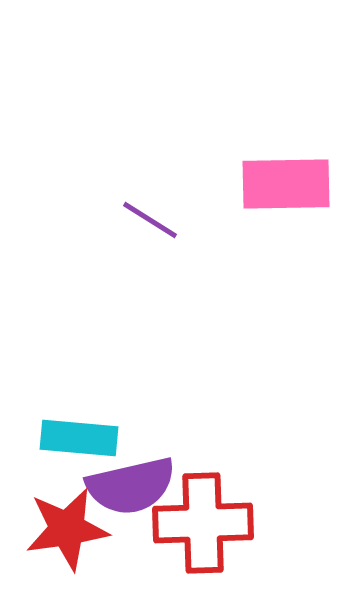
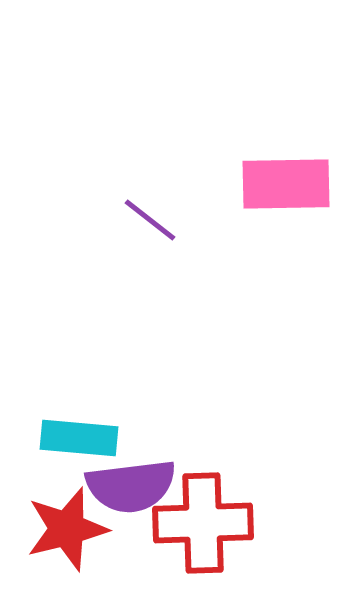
purple line: rotated 6 degrees clockwise
purple semicircle: rotated 6 degrees clockwise
red star: rotated 6 degrees counterclockwise
